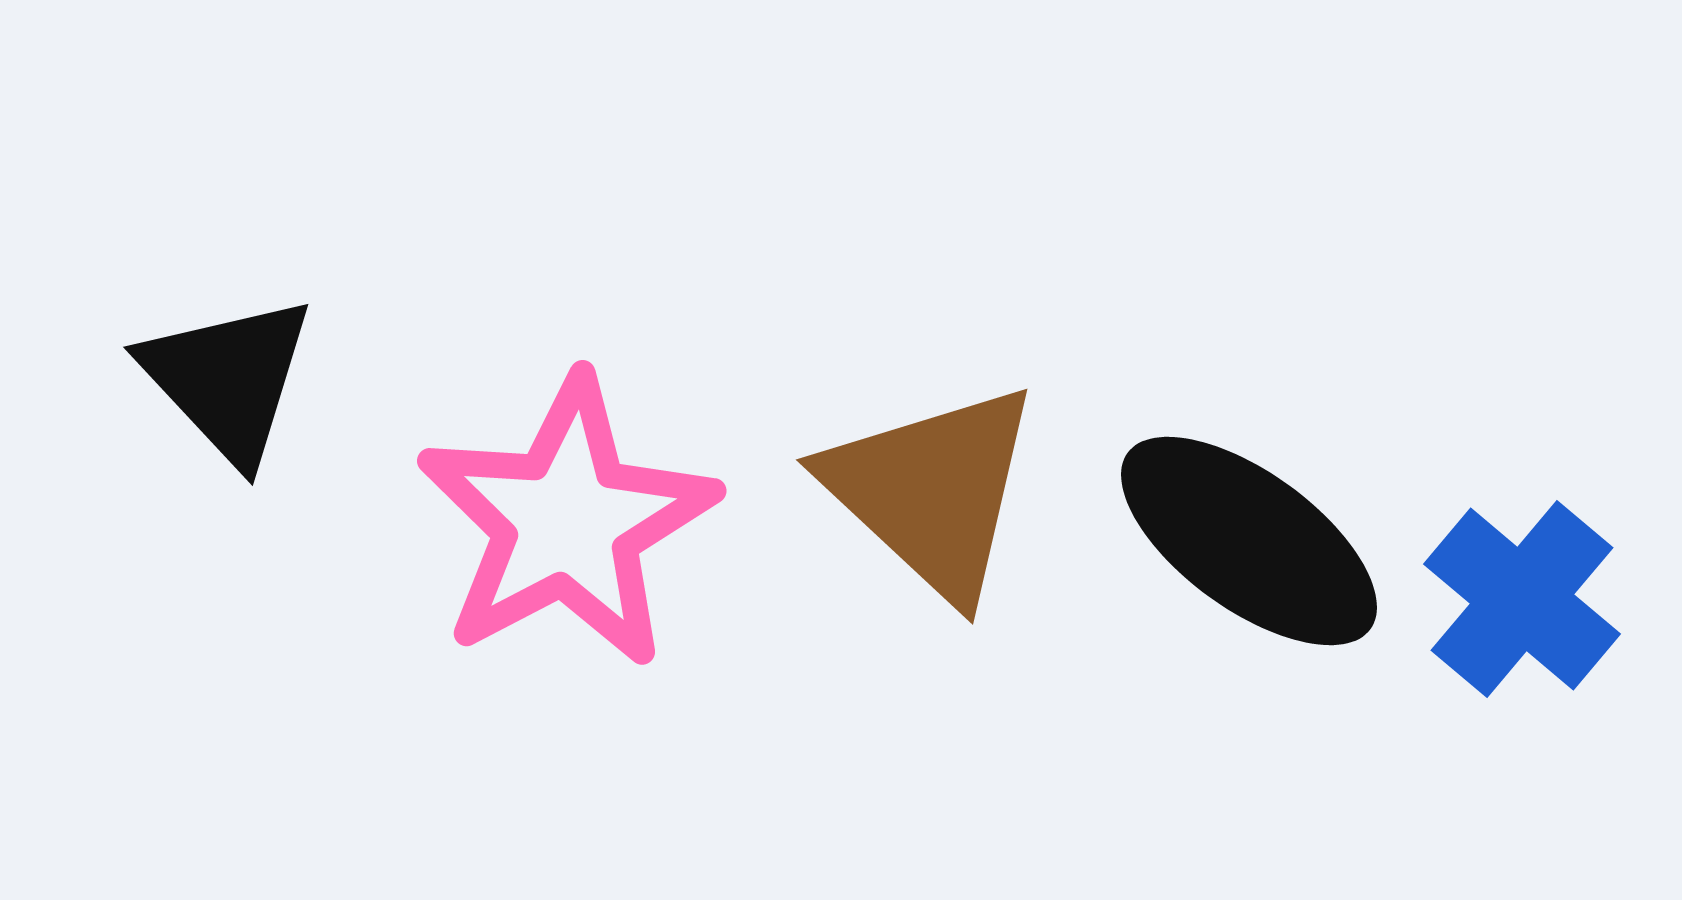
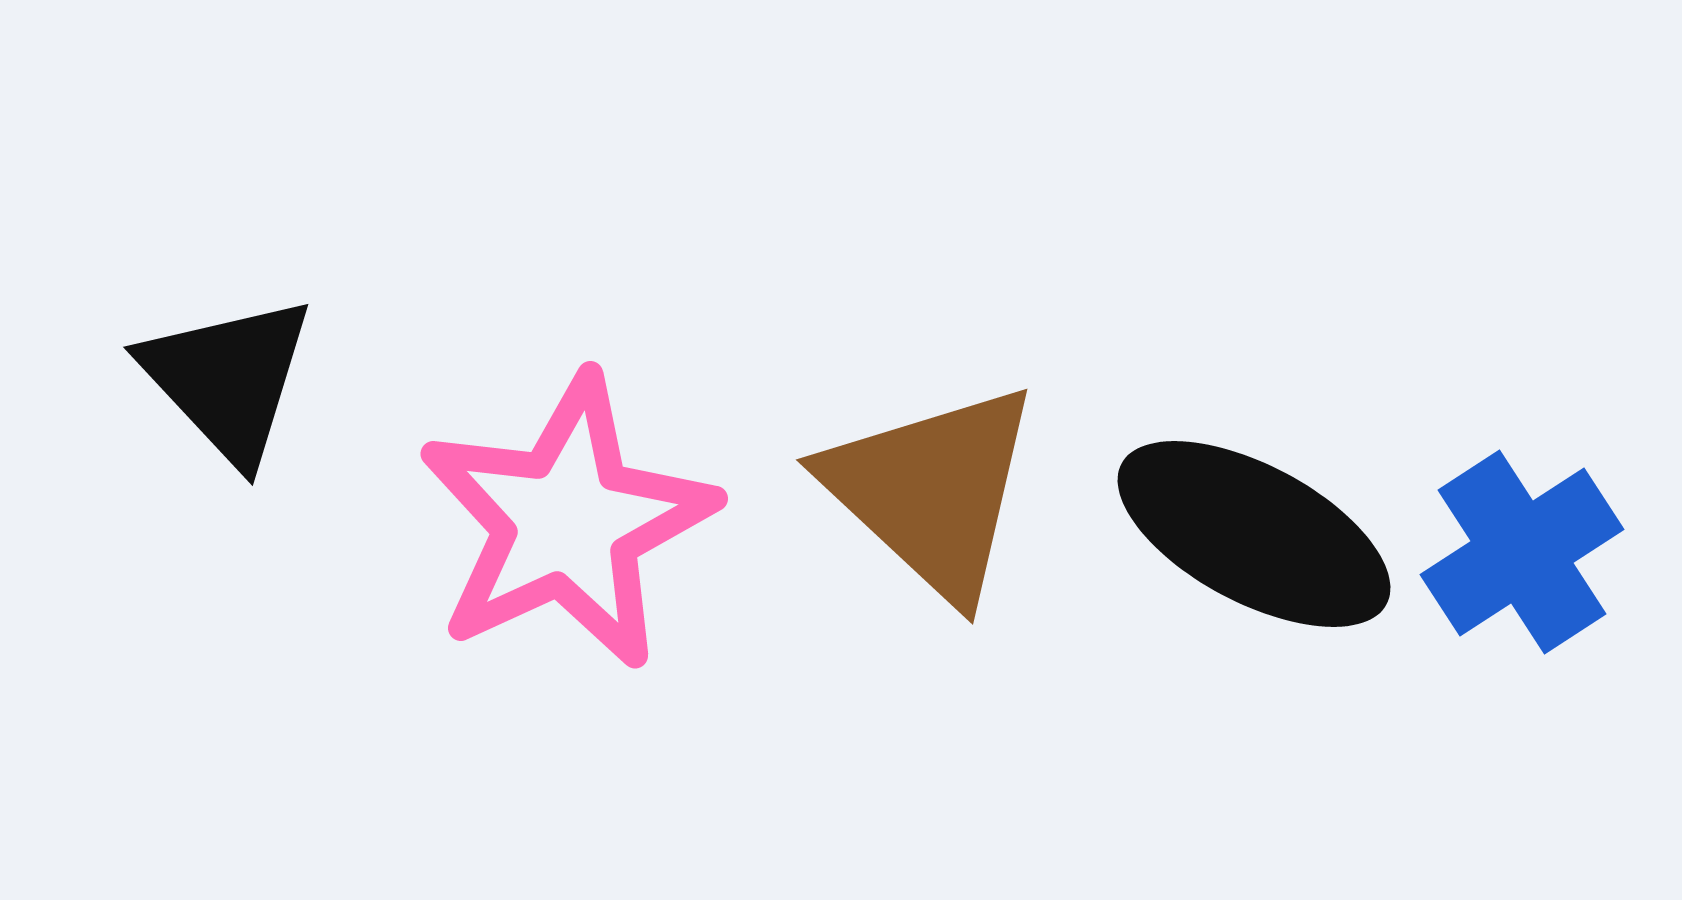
pink star: rotated 3 degrees clockwise
black ellipse: moved 5 px right, 7 px up; rotated 8 degrees counterclockwise
blue cross: moved 47 px up; rotated 17 degrees clockwise
